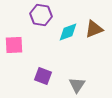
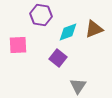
pink square: moved 4 px right
purple square: moved 15 px right, 18 px up; rotated 18 degrees clockwise
gray triangle: moved 1 px right, 1 px down
